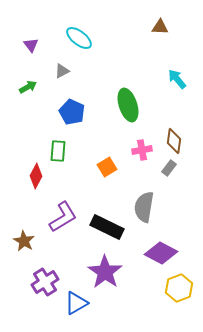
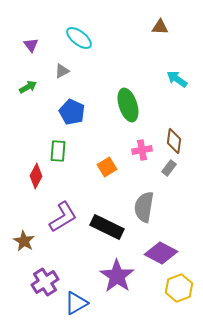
cyan arrow: rotated 15 degrees counterclockwise
purple star: moved 12 px right, 4 px down
